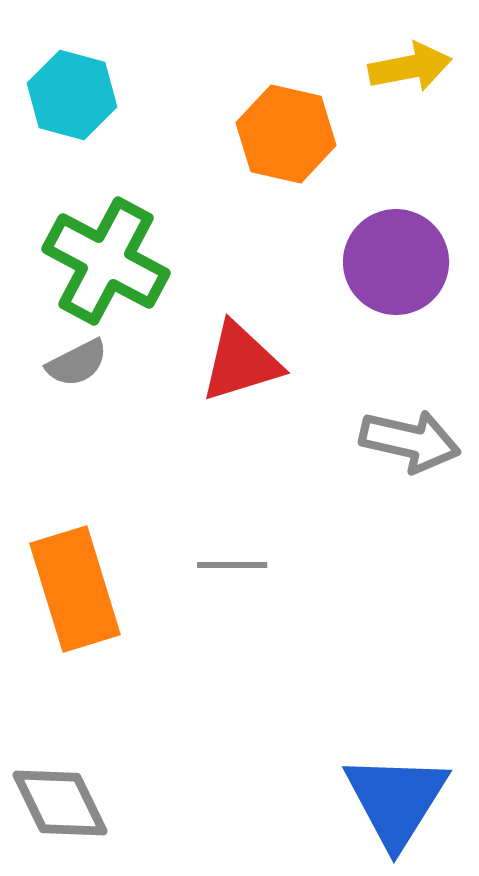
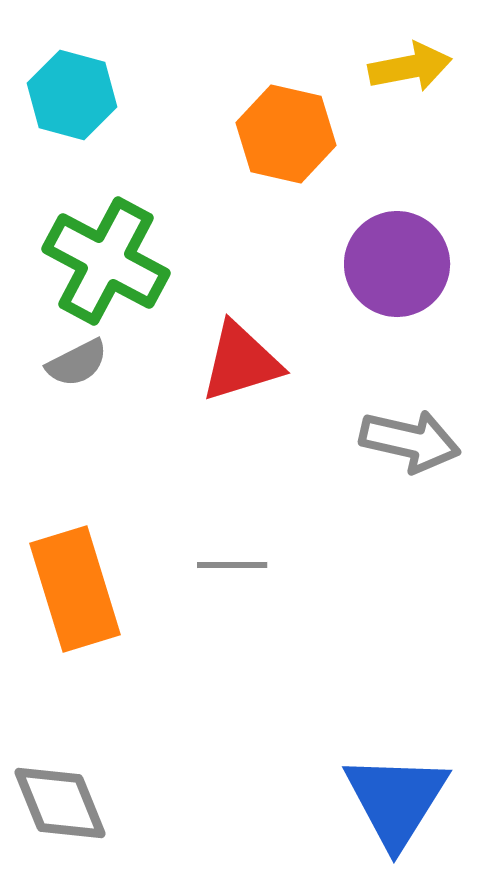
purple circle: moved 1 px right, 2 px down
gray diamond: rotated 4 degrees clockwise
